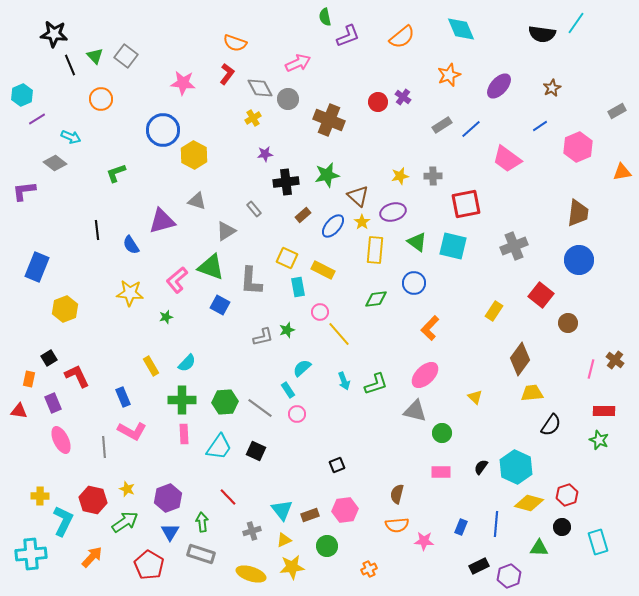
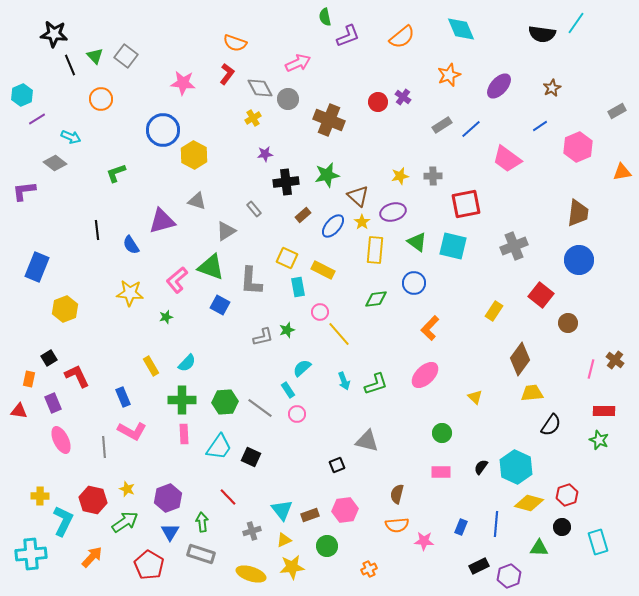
gray triangle at (415, 411): moved 48 px left, 30 px down
black square at (256, 451): moved 5 px left, 6 px down
